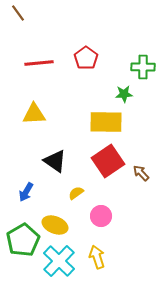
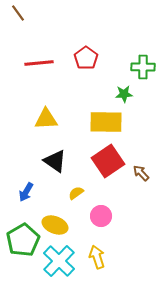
yellow triangle: moved 12 px right, 5 px down
